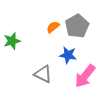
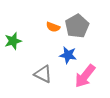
orange semicircle: rotated 120 degrees counterclockwise
green star: moved 1 px right
